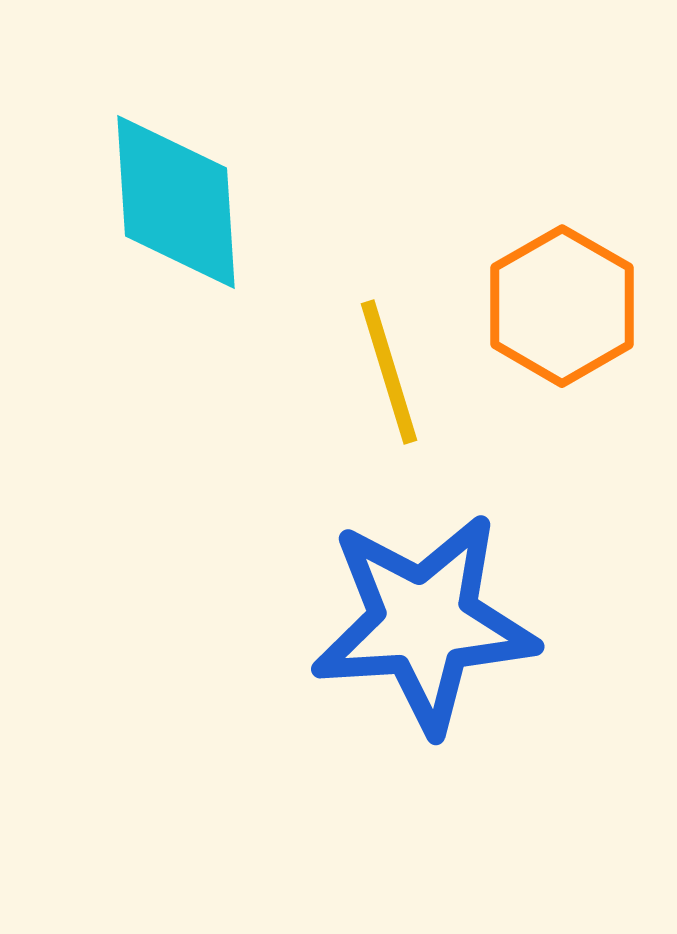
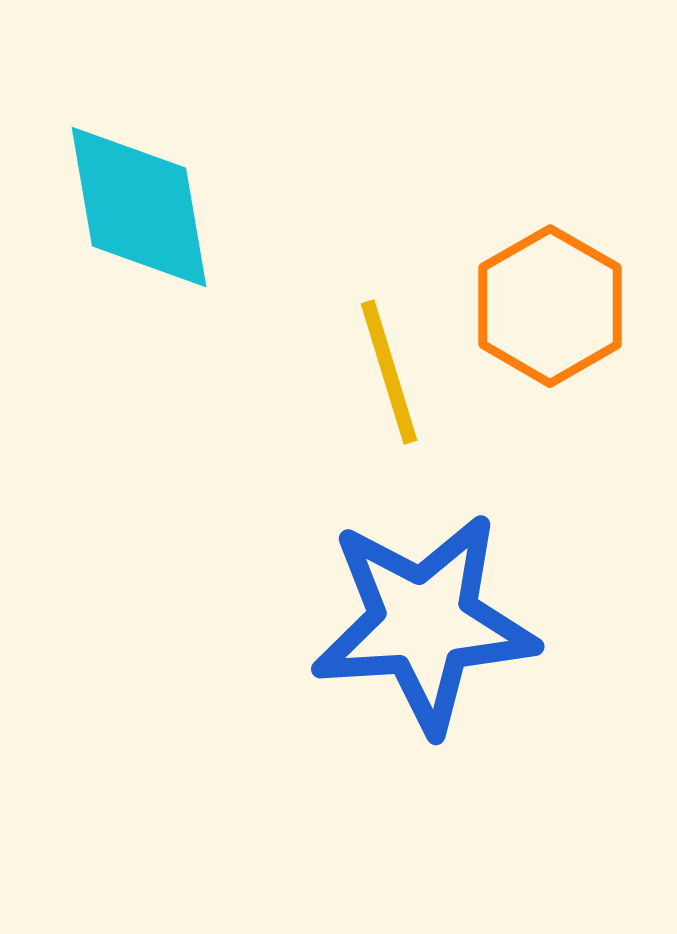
cyan diamond: moved 37 px left, 5 px down; rotated 6 degrees counterclockwise
orange hexagon: moved 12 px left
